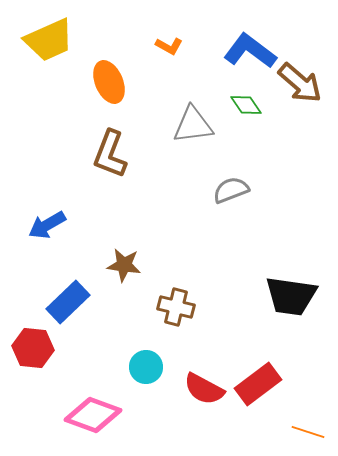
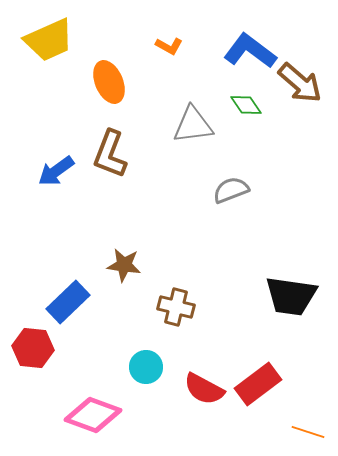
blue arrow: moved 9 px right, 54 px up; rotated 6 degrees counterclockwise
